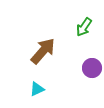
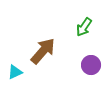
purple circle: moved 1 px left, 3 px up
cyan triangle: moved 22 px left, 17 px up
